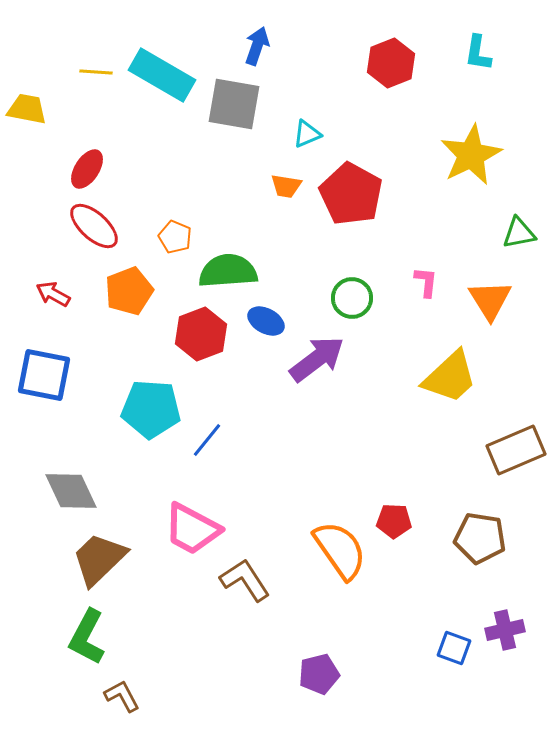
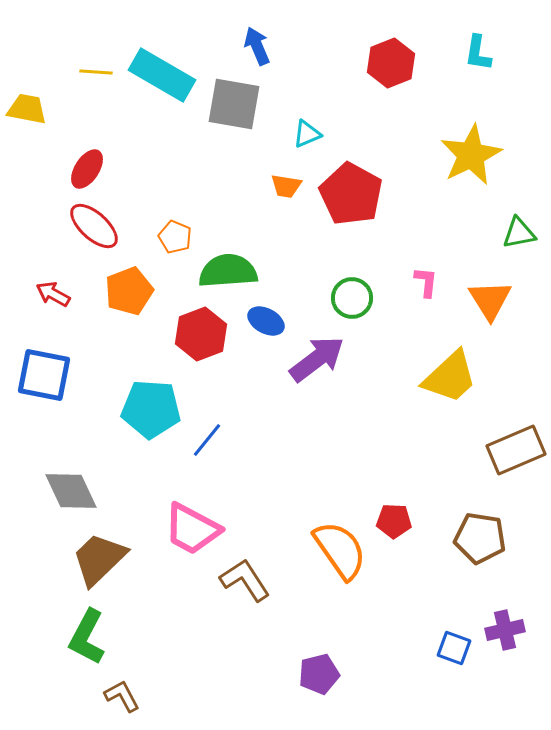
blue arrow at (257, 46): rotated 42 degrees counterclockwise
